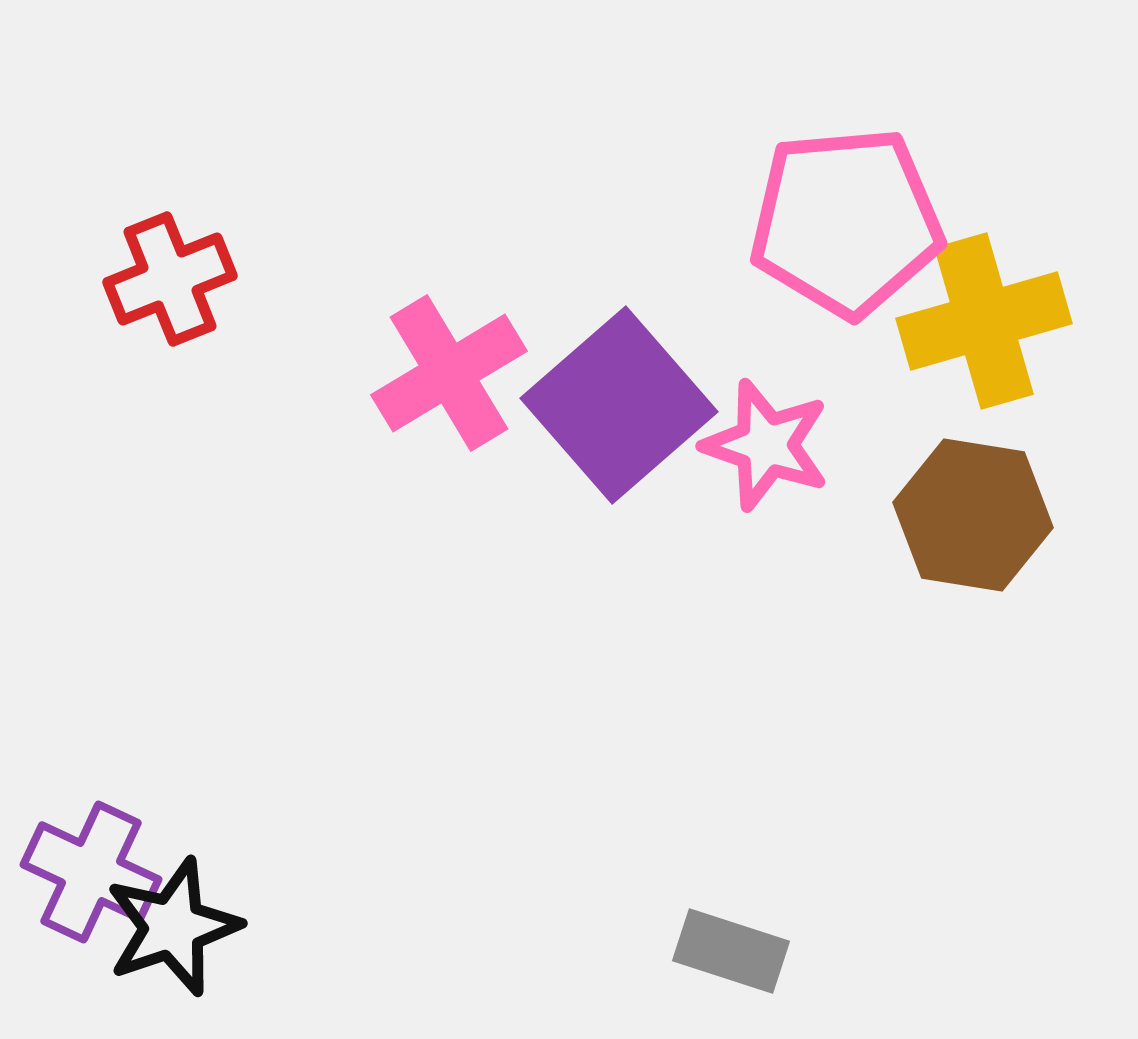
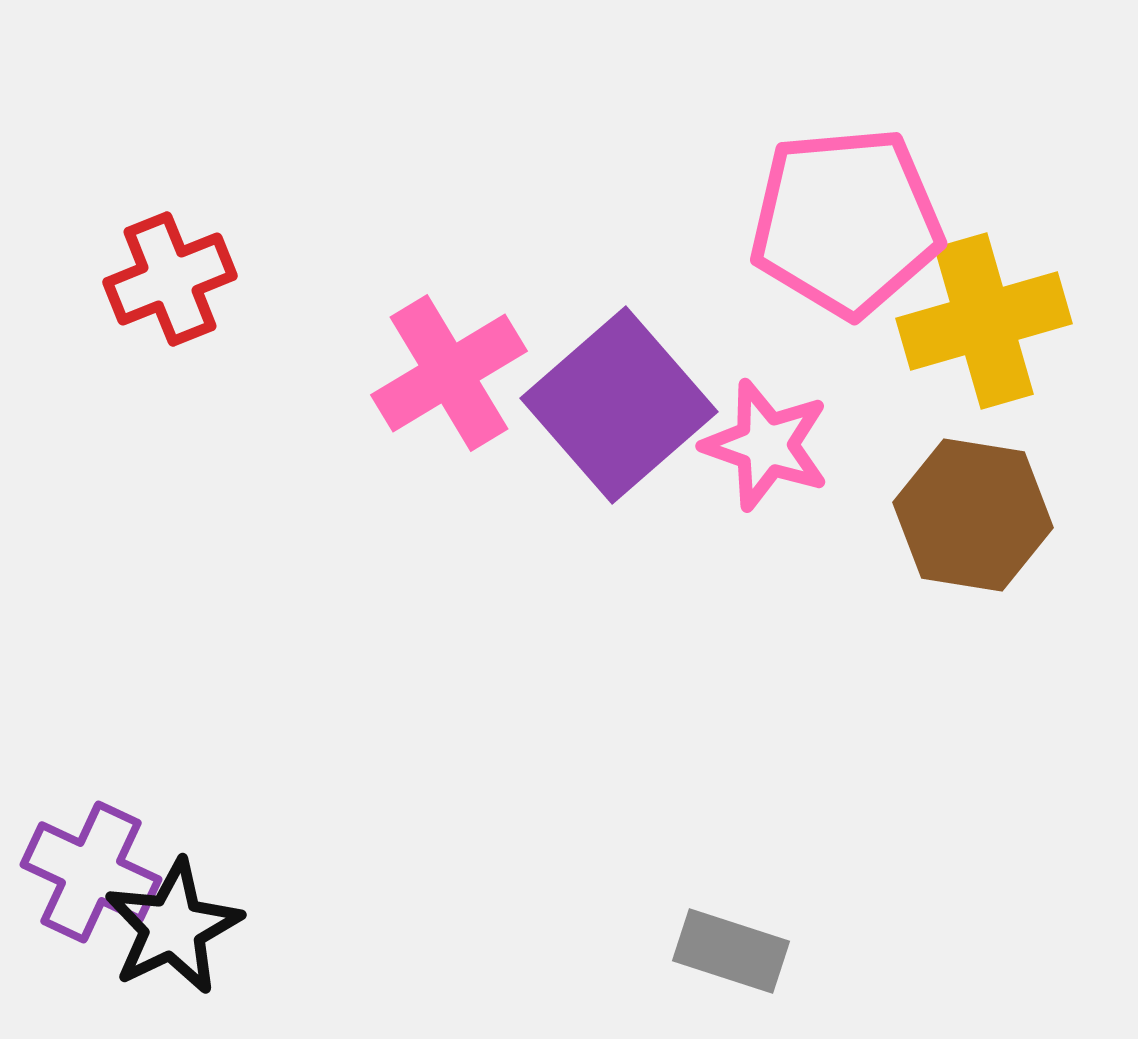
black star: rotated 7 degrees counterclockwise
